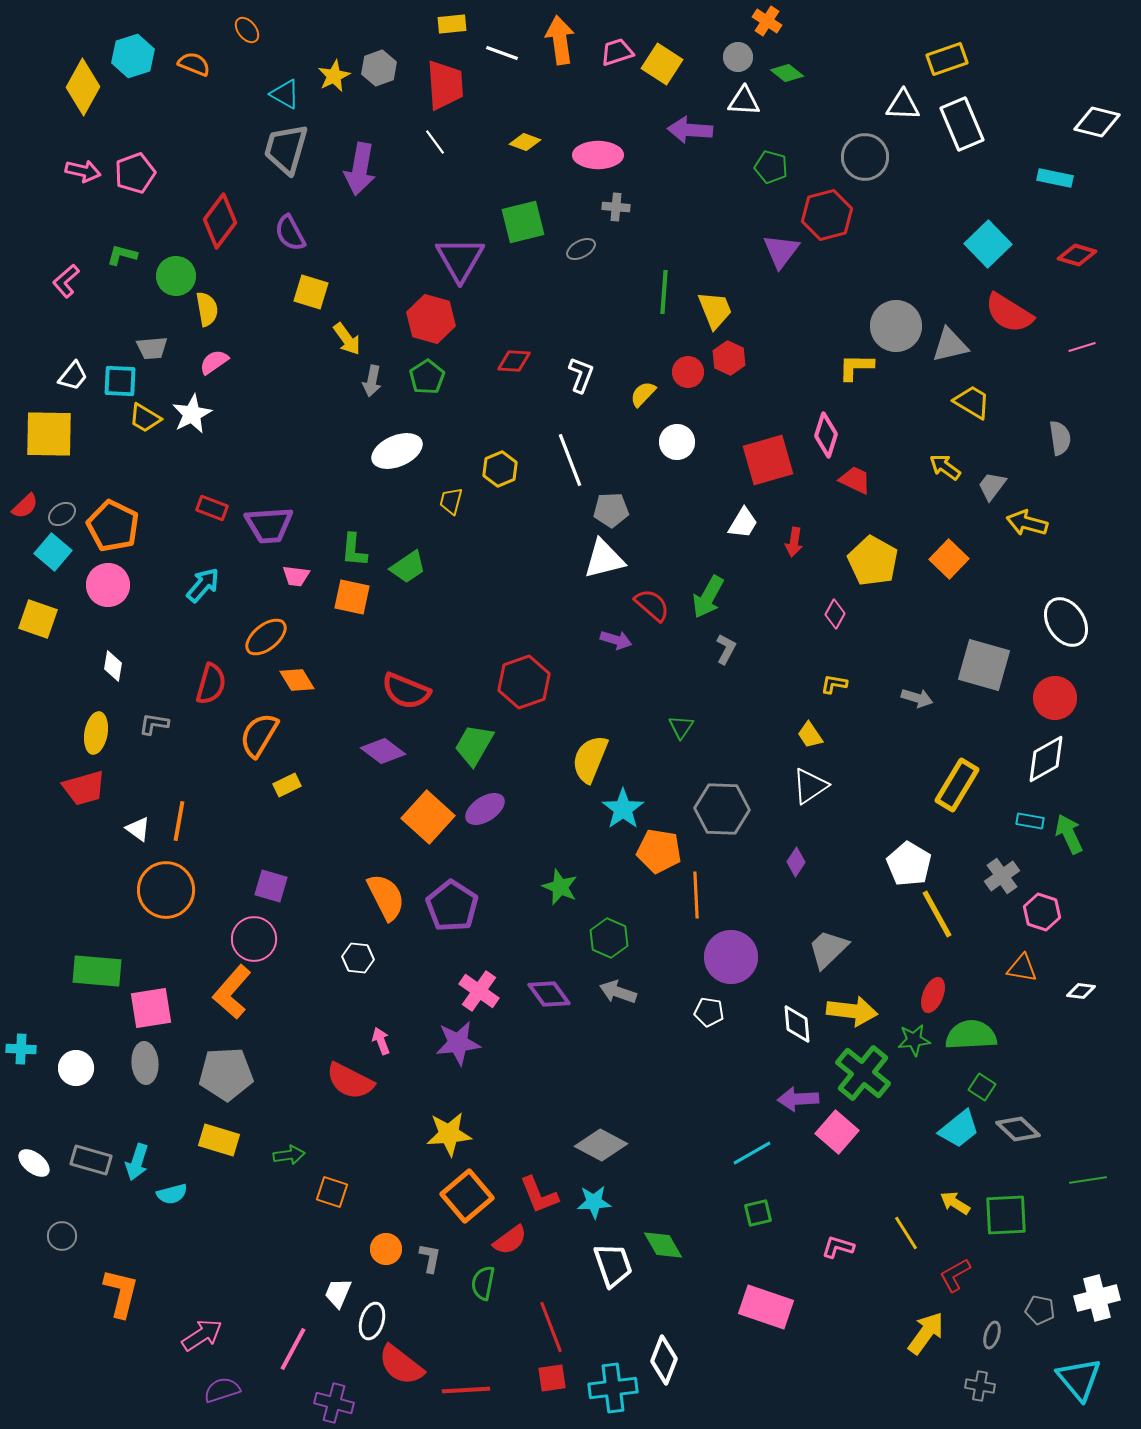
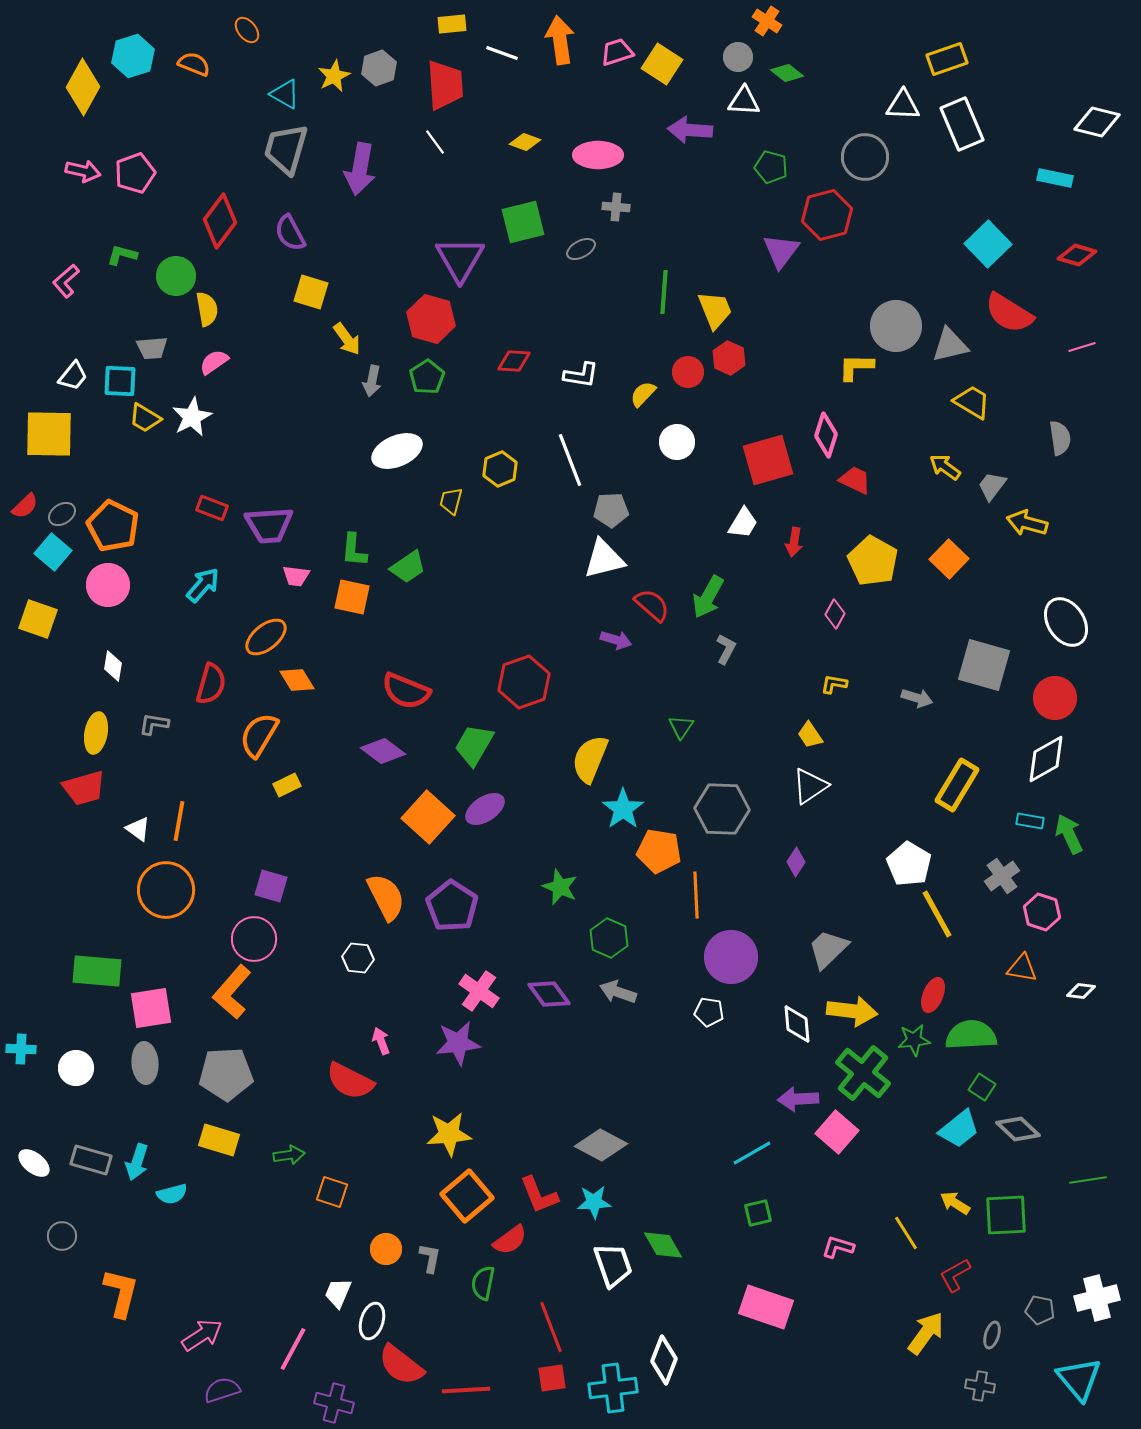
white L-shape at (581, 375): rotated 78 degrees clockwise
white star at (192, 414): moved 3 px down
